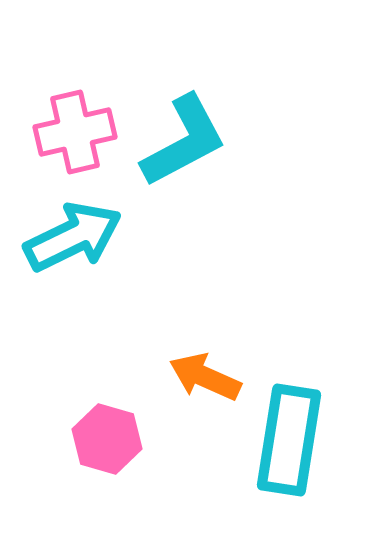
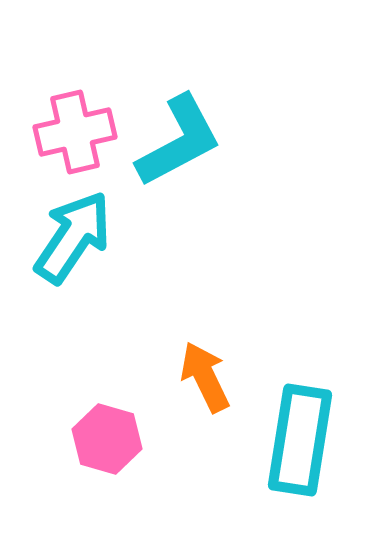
cyan L-shape: moved 5 px left
cyan arrow: rotated 30 degrees counterclockwise
orange arrow: rotated 40 degrees clockwise
cyan rectangle: moved 11 px right
